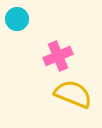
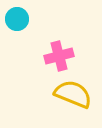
pink cross: moved 1 px right; rotated 8 degrees clockwise
